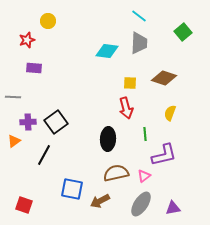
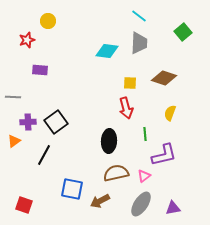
purple rectangle: moved 6 px right, 2 px down
black ellipse: moved 1 px right, 2 px down
